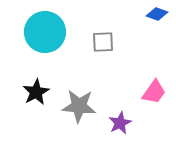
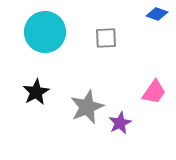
gray square: moved 3 px right, 4 px up
gray star: moved 8 px right, 1 px down; rotated 28 degrees counterclockwise
